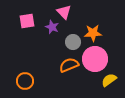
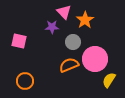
pink square: moved 8 px left, 20 px down; rotated 21 degrees clockwise
purple star: rotated 24 degrees counterclockwise
orange star: moved 8 px left, 13 px up; rotated 30 degrees counterclockwise
yellow semicircle: rotated 21 degrees counterclockwise
